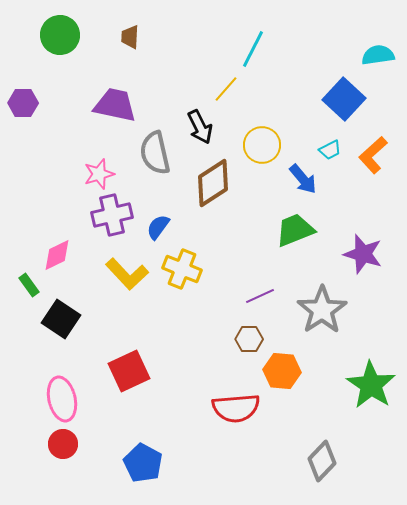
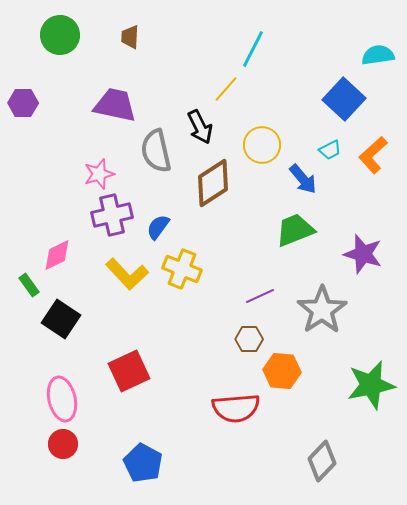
gray semicircle: moved 1 px right, 2 px up
green star: rotated 27 degrees clockwise
